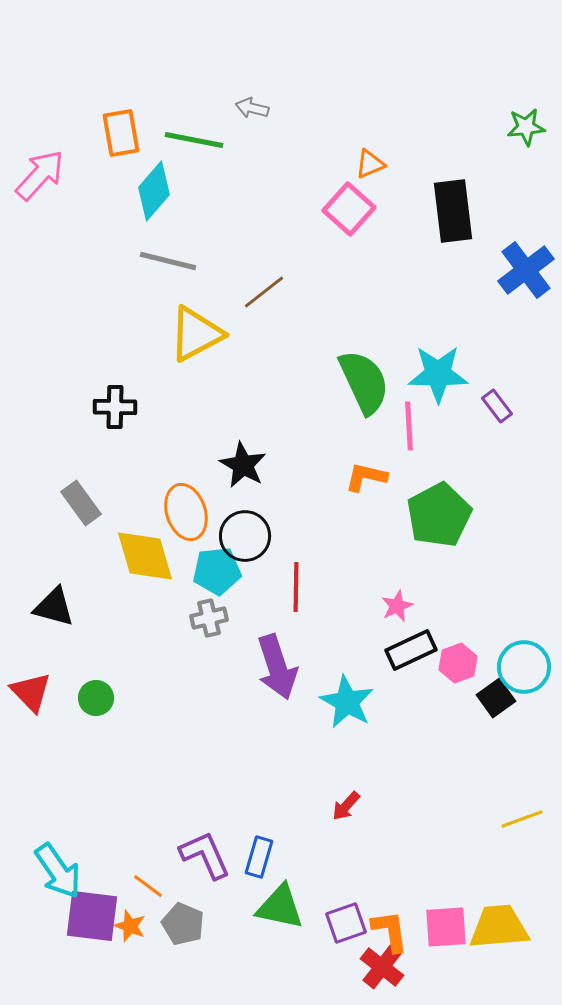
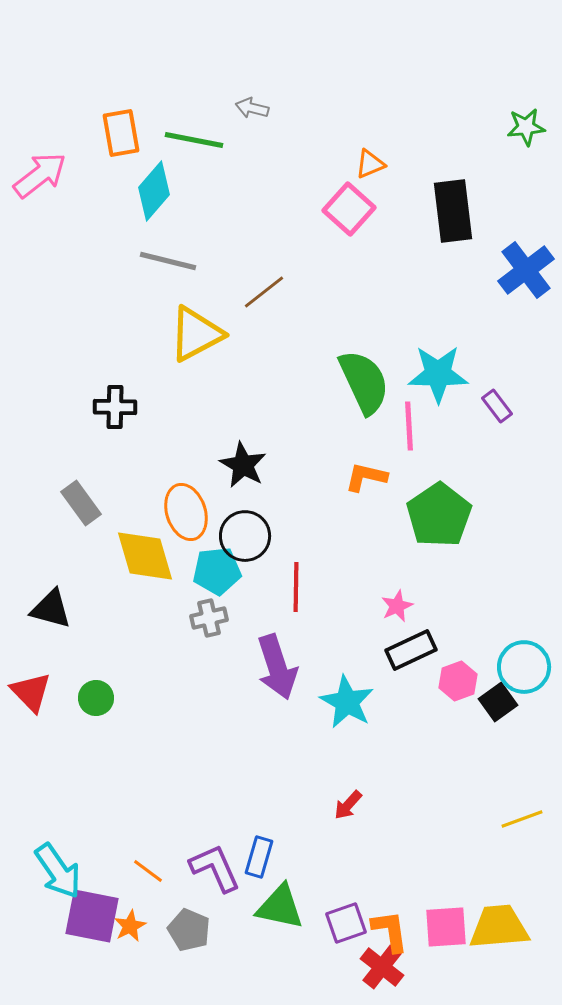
pink arrow at (40, 175): rotated 10 degrees clockwise
green pentagon at (439, 515): rotated 6 degrees counterclockwise
black triangle at (54, 607): moved 3 px left, 2 px down
pink hexagon at (458, 663): moved 18 px down
black square at (496, 698): moved 2 px right, 4 px down
red arrow at (346, 806): moved 2 px right, 1 px up
purple L-shape at (205, 855): moved 10 px right, 13 px down
orange line at (148, 886): moved 15 px up
purple square at (92, 916): rotated 4 degrees clockwise
gray pentagon at (183, 924): moved 6 px right, 6 px down
orange star at (130, 926): rotated 24 degrees clockwise
